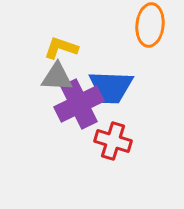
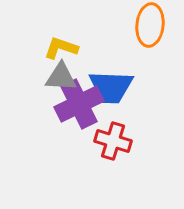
gray triangle: moved 4 px right
